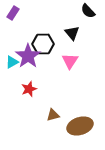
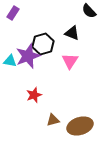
black semicircle: moved 1 px right
black triangle: rotated 28 degrees counterclockwise
black hexagon: rotated 15 degrees counterclockwise
purple star: rotated 15 degrees clockwise
cyan triangle: moved 2 px left, 1 px up; rotated 40 degrees clockwise
red star: moved 5 px right, 6 px down
brown triangle: moved 5 px down
